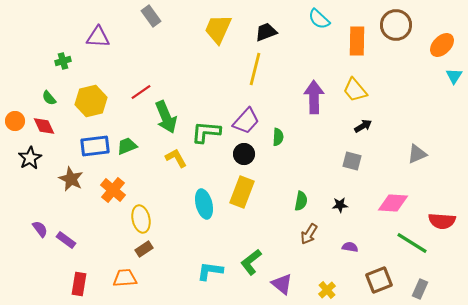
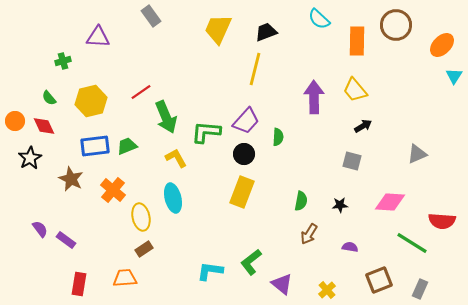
pink diamond at (393, 203): moved 3 px left, 1 px up
cyan ellipse at (204, 204): moved 31 px left, 6 px up
yellow ellipse at (141, 219): moved 2 px up
